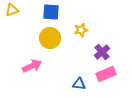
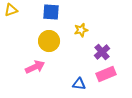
yellow triangle: moved 1 px left
yellow circle: moved 1 px left, 3 px down
pink arrow: moved 3 px right, 1 px down
